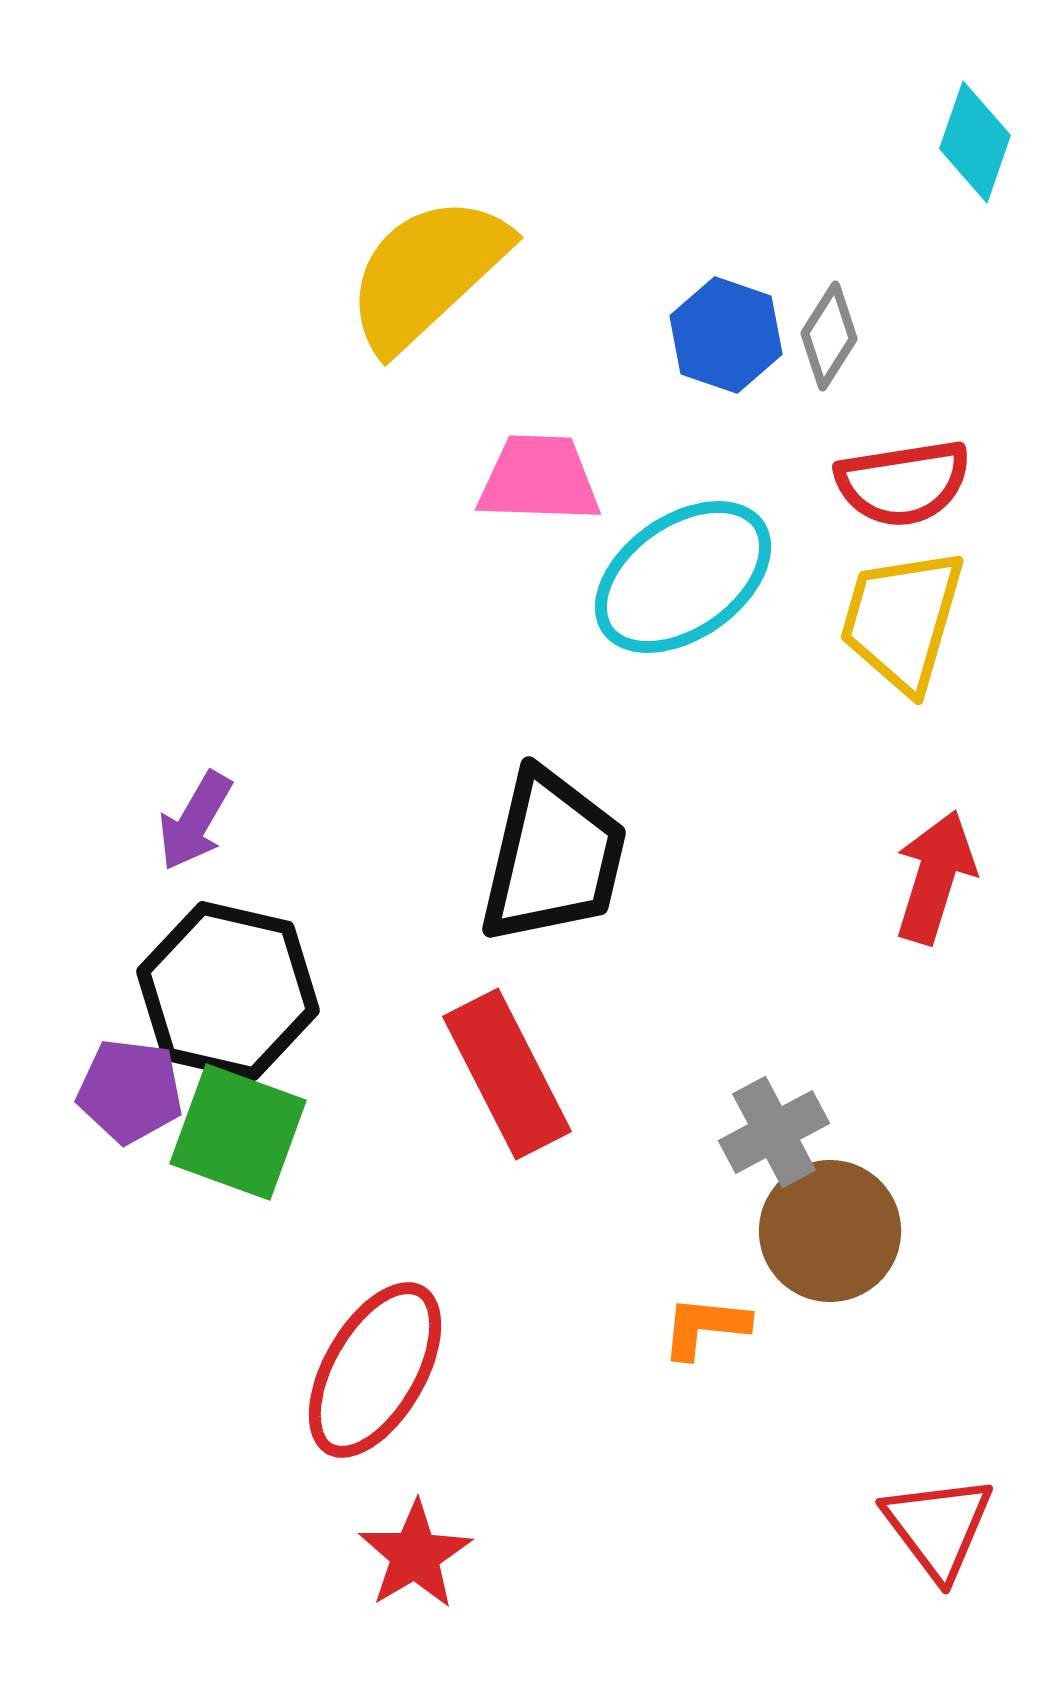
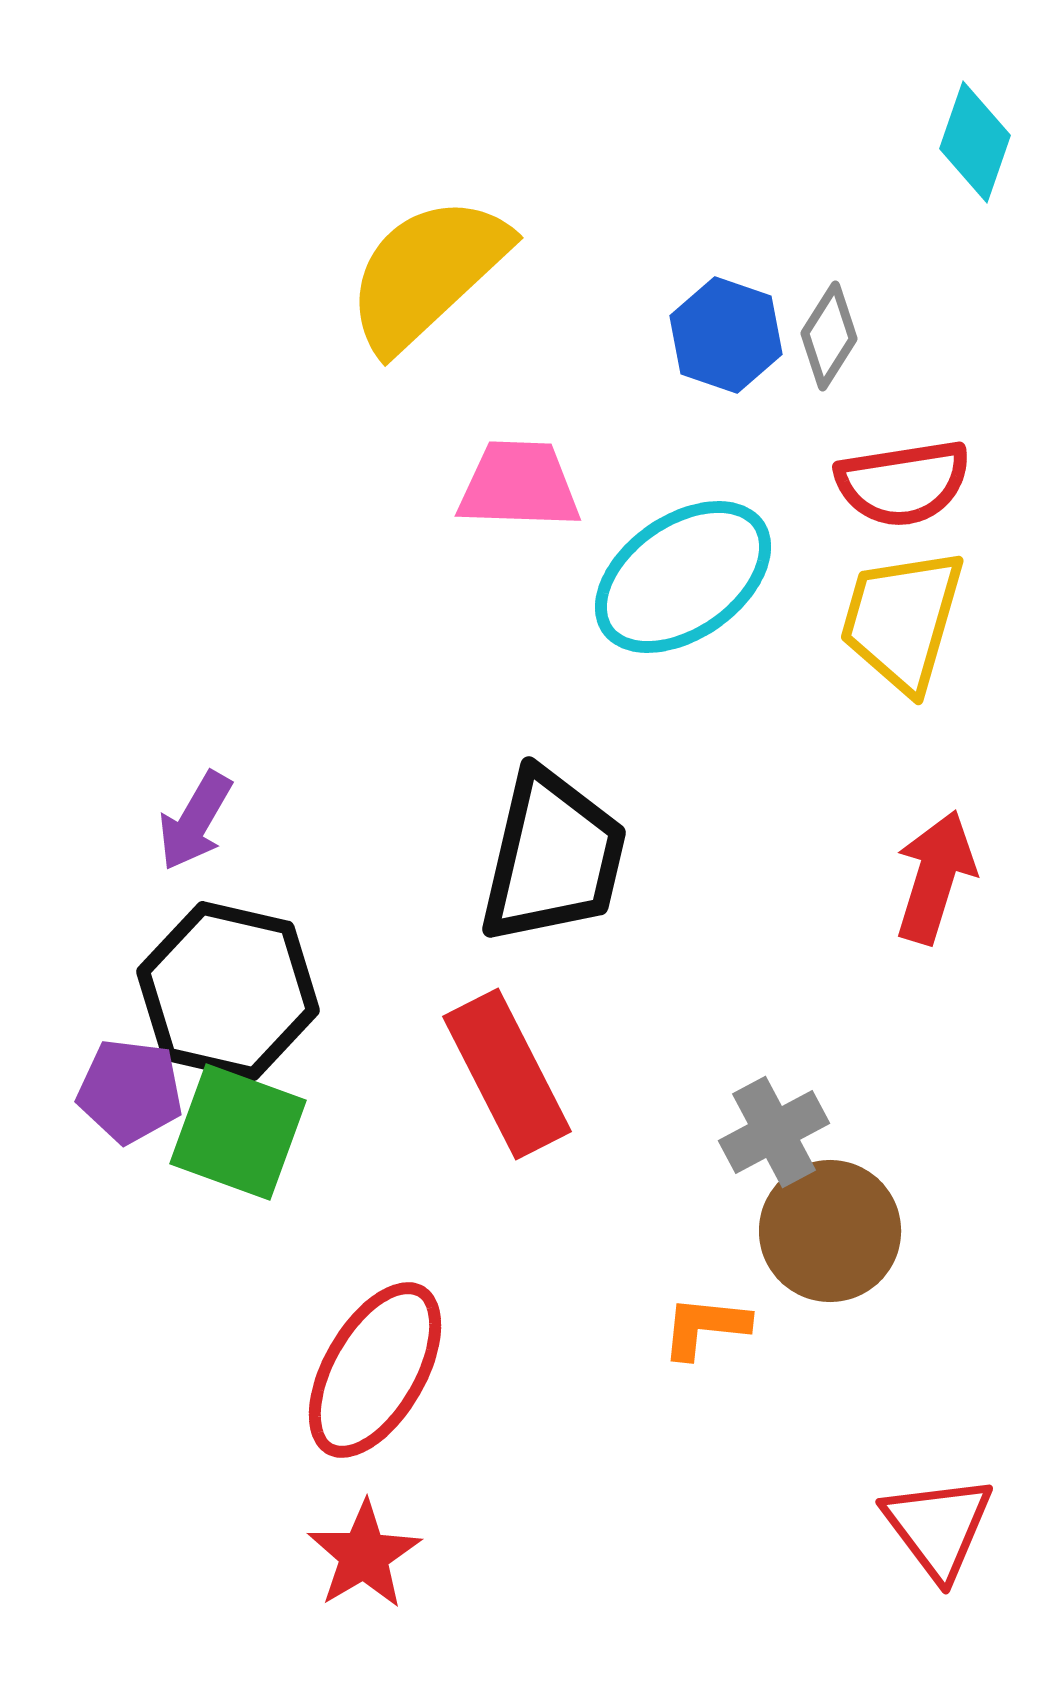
pink trapezoid: moved 20 px left, 6 px down
red star: moved 51 px left
